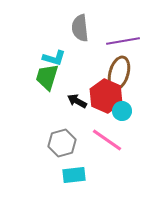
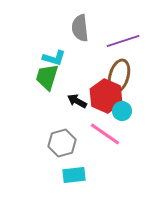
purple line: rotated 8 degrees counterclockwise
brown ellipse: moved 3 px down
pink line: moved 2 px left, 6 px up
